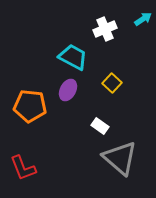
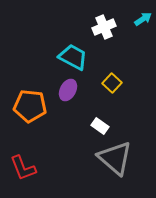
white cross: moved 1 px left, 2 px up
gray triangle: moved 5 px left
